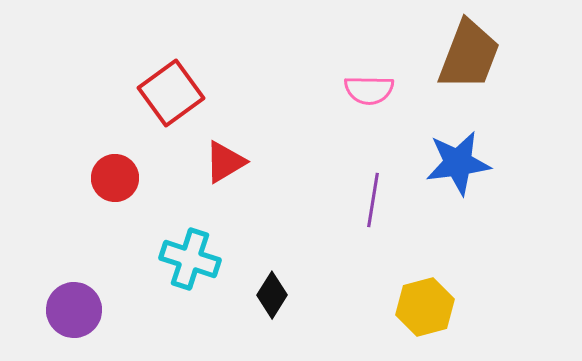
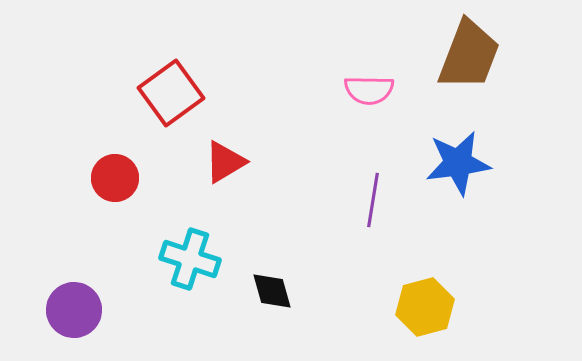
black diamond: moved 4 px up; rotated 48 degrees counterclockwise
